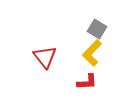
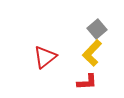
gray square: rotated 18 degrees clockwise
red triangle: rotated 30 degrees clockwise
